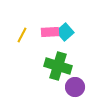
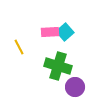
yellow line: moved 3 px left, 12 px down; rotated 56 degrees counterclockwise
